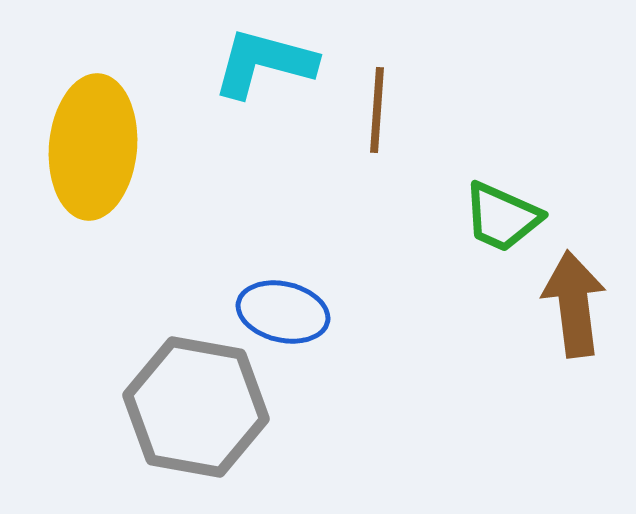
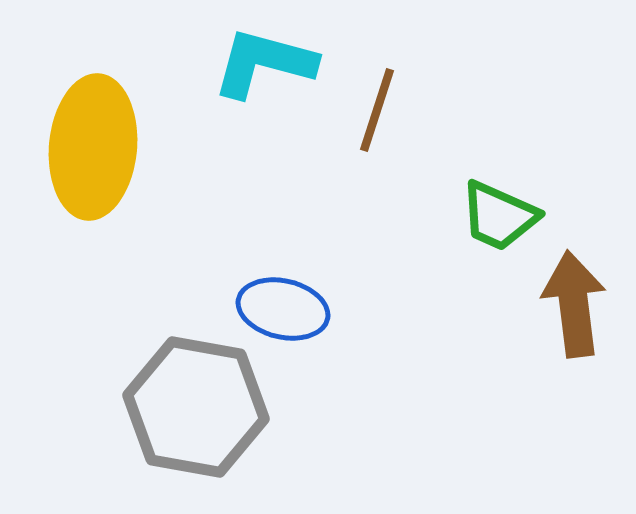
brown line: rotated 14 degrees clockwise
green trapezoid: moved 3 px left, 1 px up
blue ellipse: moved 3 px up
